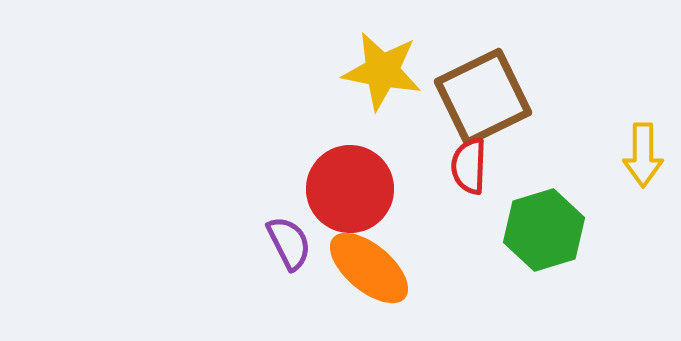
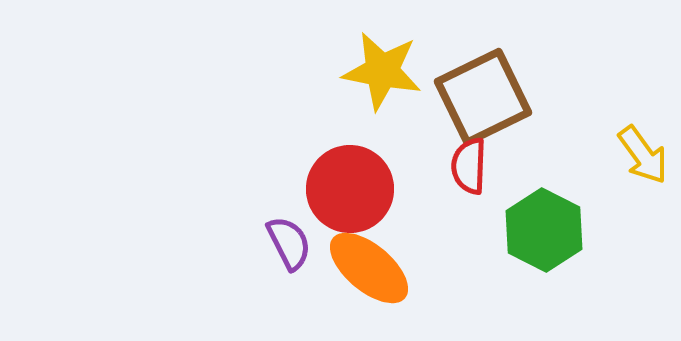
yellow arrow: rotated 36 degrees counterclockwise
green hexagon: rotated 16 degrees counterclockwise
